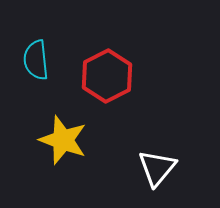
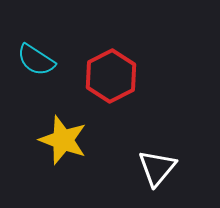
cyan semicircle: rotated 51 degrees counterclockwise
red hexagon: moved 4 px right
